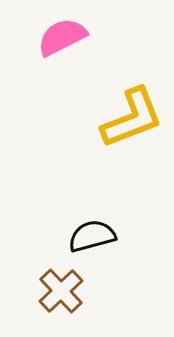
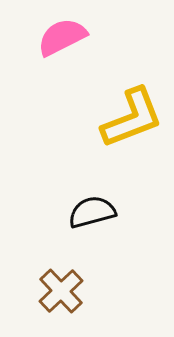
black semicircle: moved 24 px up
